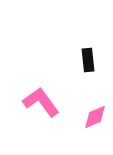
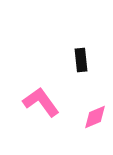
black rectangle: moved 7 px left
